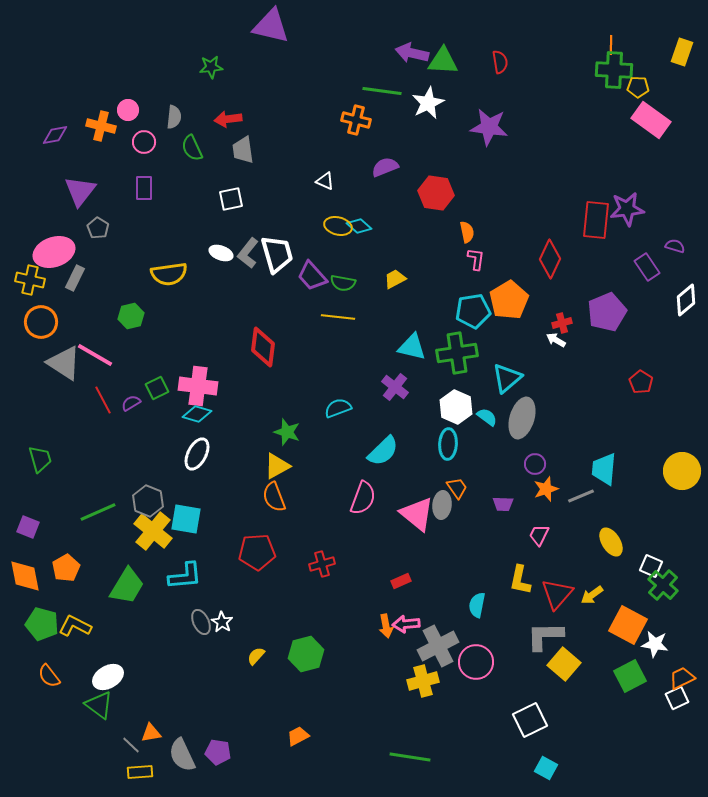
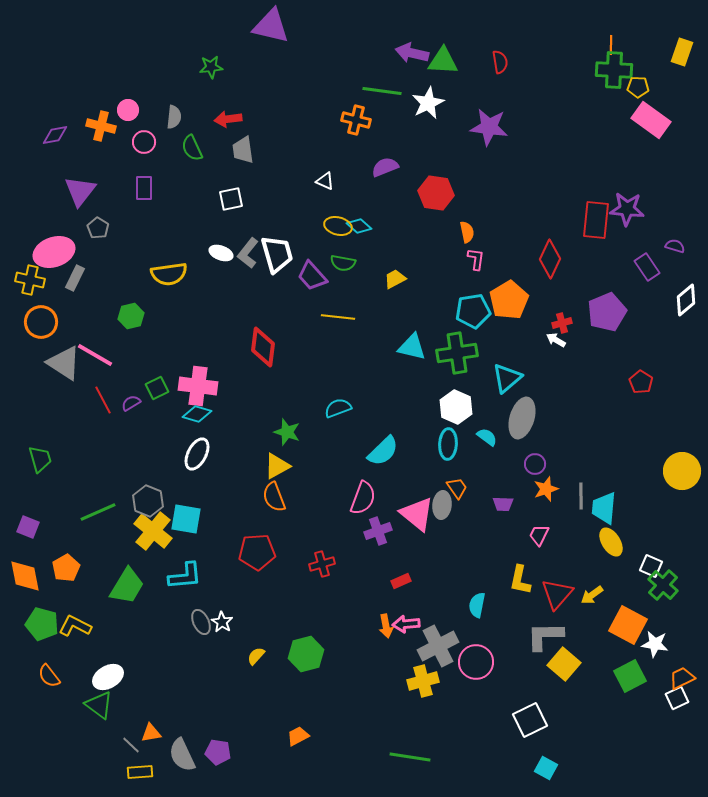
purple star at (627, 209): rotated 12 degrees clockwise
green semicircle at (343, 283): moved 20 px up
purple cross at (395, 387): moved 17 px left, 144 px down; rotated 32 degrees clockwise
cyan semicircle at (487, 417): moved 20 px down
cyan trapezoid at (604, 469): moved 39 px down
gray line at (581, 496): rotated 68 degrees counterclockwise
